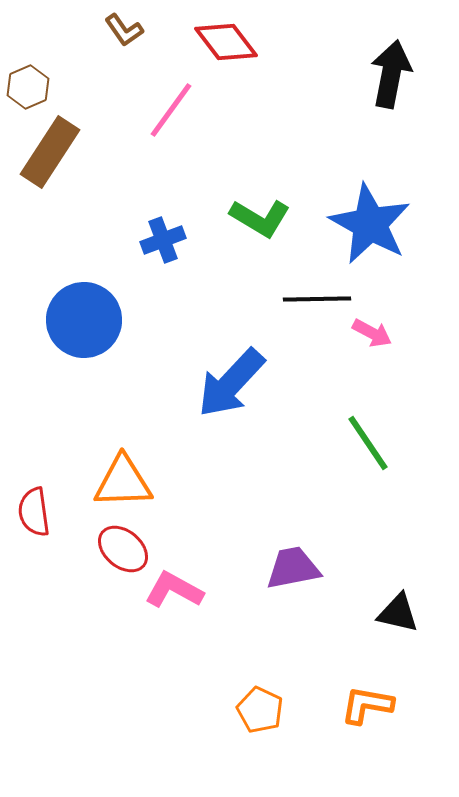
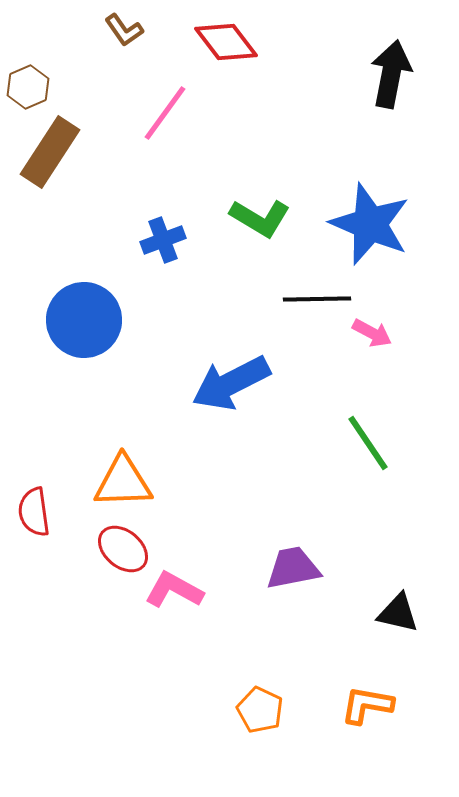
pink line: moved 6 px left, 3 px down
blue star: rotated 6 degrees counterclockwise
blue arrow: rotated 20 degrees clockwise
